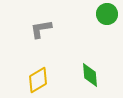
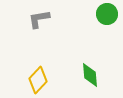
gray L-shape: moved 2 px left, 10 px up
yellow diamond: rotated 16 degrees counterclockwise
